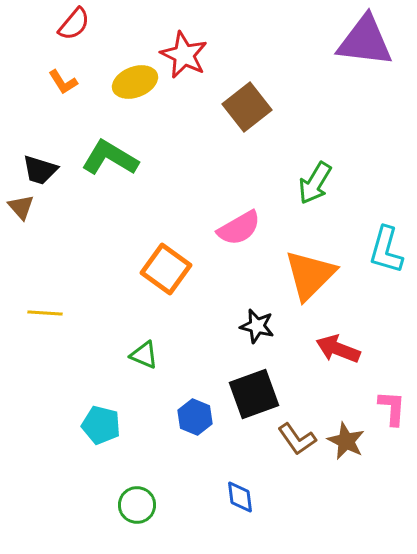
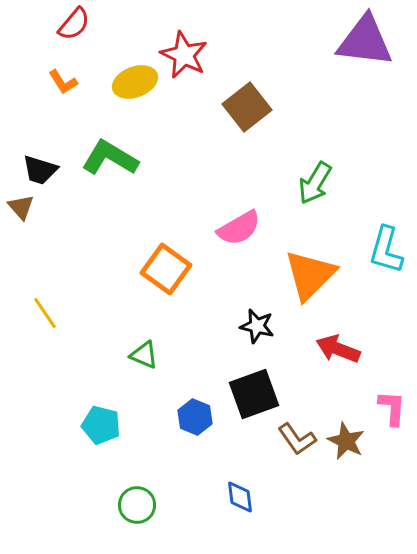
yellow line: rotated 52 degrees clockwise
